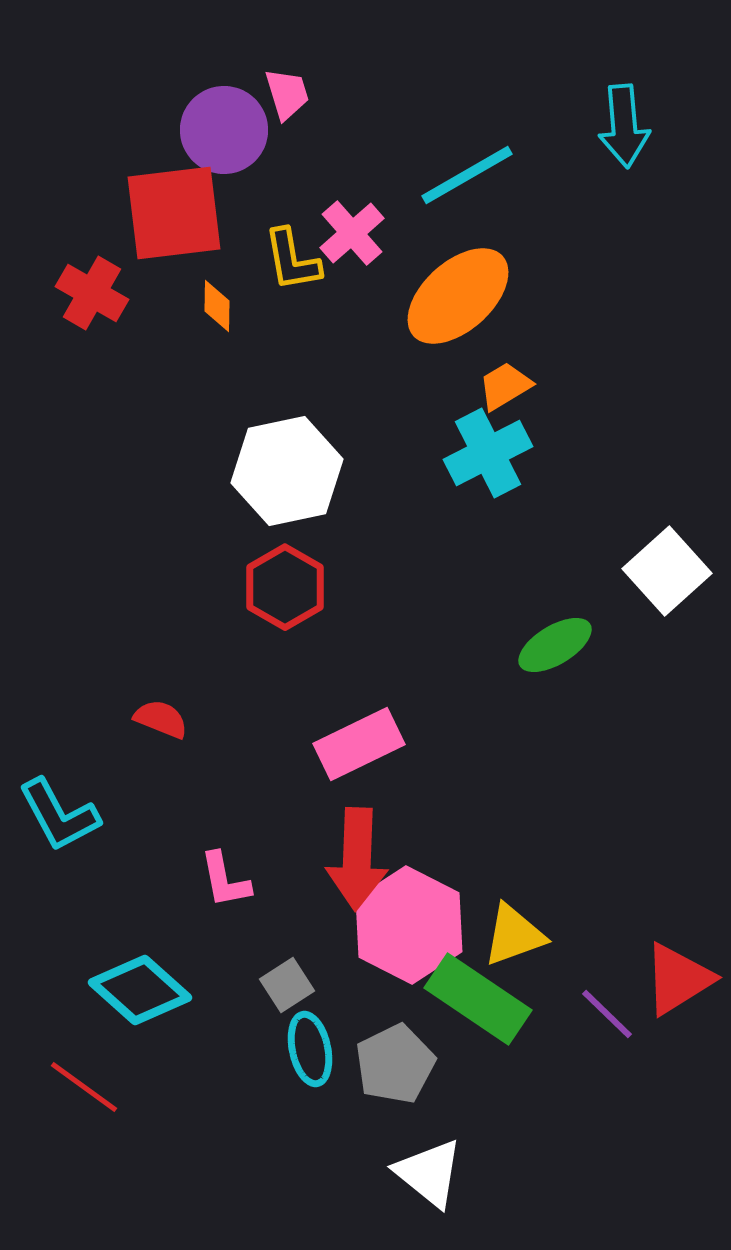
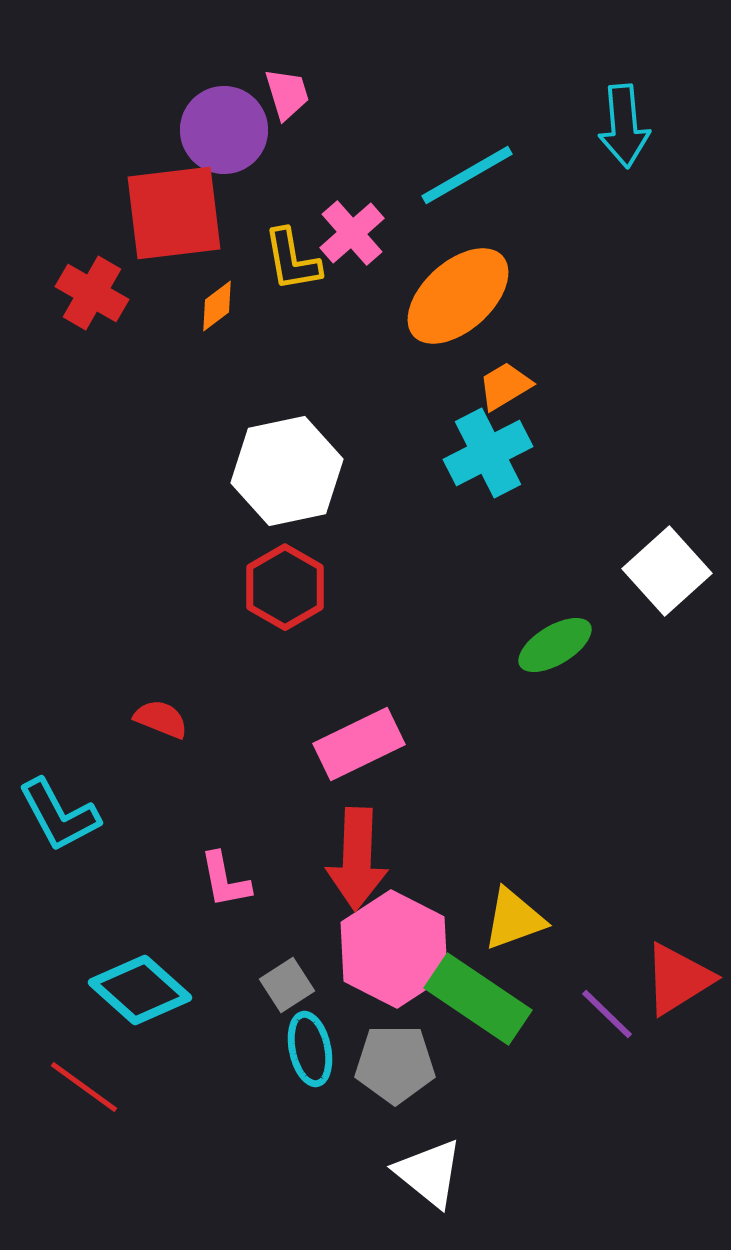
orange diamond: rotated 52 degrees clockwise
pink hexagon: moved 15 px left, 24 px down
yellow triangle: moved 16 px up
gray pentagon: rotated 26 degrees clockwise
